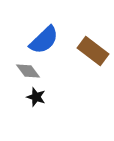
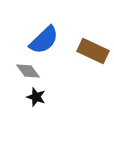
brown rectangle: rotated 12 degrees counterclockwise
